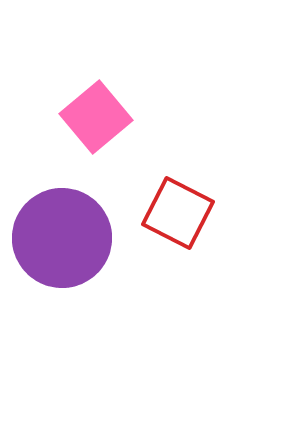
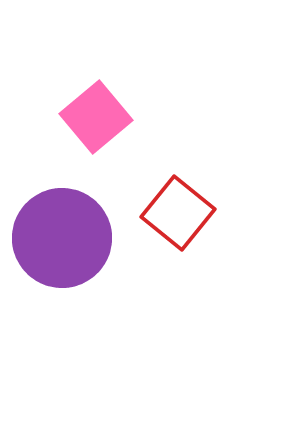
red square: rotated 12 degrees clockwise
